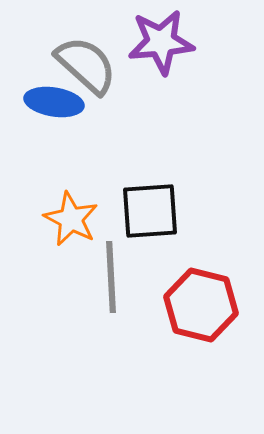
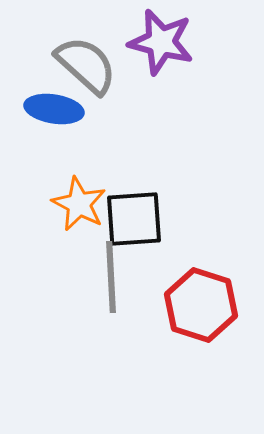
purple star: rotated 20 degrees clockwise
blue ellipse: moved 7 px down
black square: moved 16 px left, 8 px down
orange star: moved 8 px right, 15 px up
red hexagon: rotated 4 degrees clockwise
